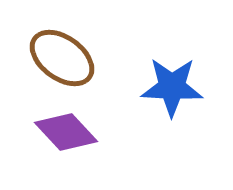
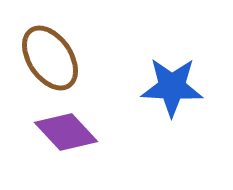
brown ellipse: moved 12 px left; rotated 20 degrees clockwise
